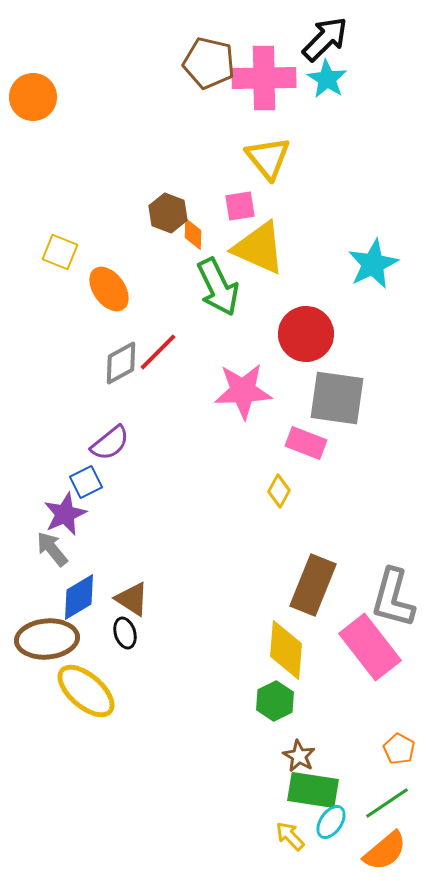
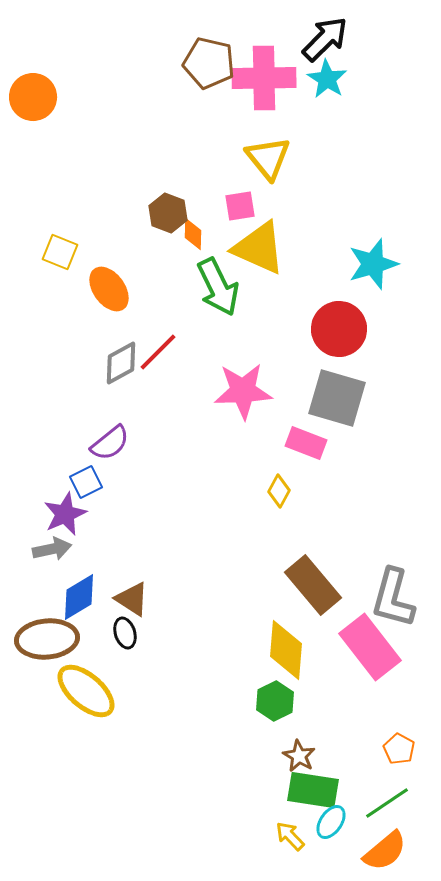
cyan star at (373, 264): rotated 9 degrees clockwise
red circle at (306, 334): moved 33 px right, 5 px up
gray square at (337, 398): rotated 8 degrees clockwise
gray arrow at (52, 549): rotated 117 degrees clockwise
brown rectangle at (313, 585): rotated 62 degrees counterclockwise
